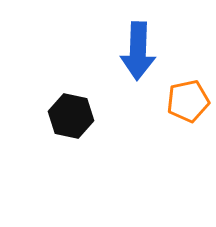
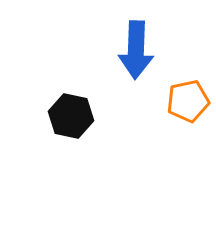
blue arrow: moved 2 px left, 1 px up
